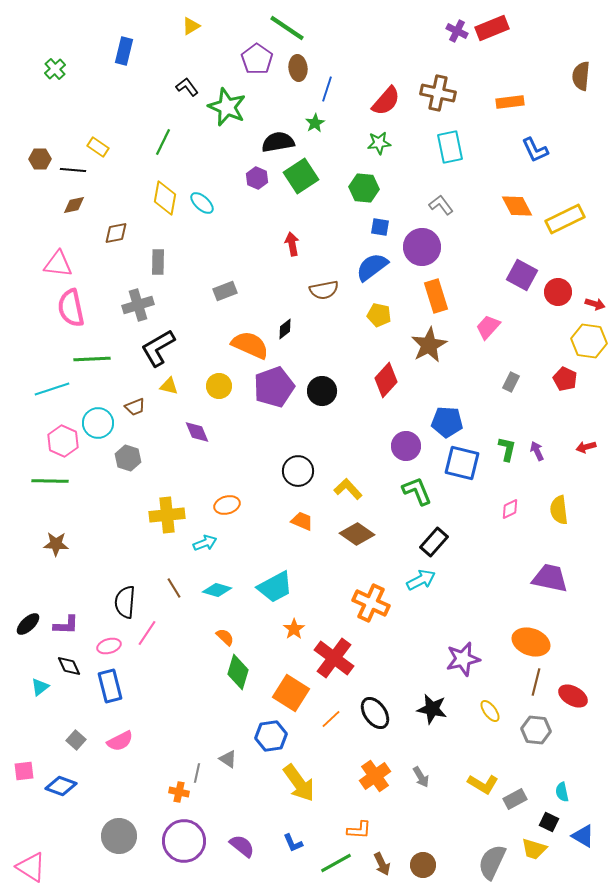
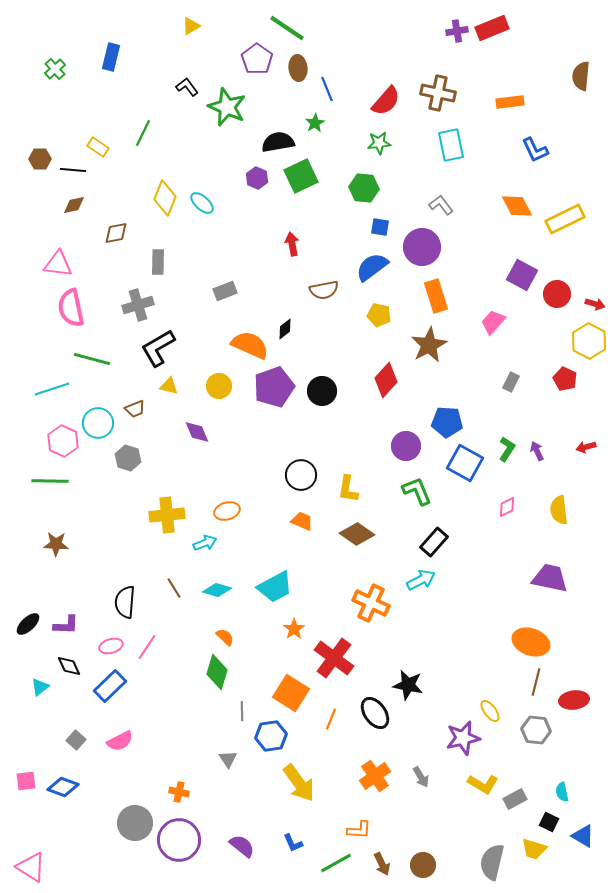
purple cross at (457, 31): rotated 35 degrees counterclockwise
blue rectangle at (124, 51): moved 13 px left, 6 px down
blue line at (327, 89): rotated 40 degrees counterclockwise
green line at (163, 142): moved 20 px left, 9 px up
cyan rectangle at (450, 147): moved 1 px right, 2 px up
green square at (301, 176): rotated 8 degrees clockwise
yellow diamond at (165, 198): rotated 12 degrees clockwise
red circle at (558, 292): moved 1 px left, 2 px down
pink trapezoid at (488, 327): moved 5 px right, 5 px up
yellow hexagon at (589, 341): rotated 20 degrees clockwise
green line at (92, 359): rotated 18 degrees clockwise
brown trapezoid at (135, 407): moved 2 px down
green L-shape at (507, 449): rotated 20 degrees clockwise
blue square at (462, 463): moved 3 px right; rotated 15 degrees clockwise
black circle at (298, 471): moved 3 px right, 4 px down
yellow L-shape at (348, 489): rotated 128 degrees counterclockwise
orange ellipse at (227, 505): moved 6 px down
pink diamond at (510, 509): moved 3 px left, 2 px up
pink line at (147, 633): moved 14 px down
pink ellipse at (109, 646): moved 2 px right
purple star at (463, 659): moved 79 px down
green diamond at (238, 672): moved 21 px left
blue rectangle at (110, 686): rotated 60 degrees clockwise
red ellipse at (573, 696): moved 1 px right, 4 px down; rotated 36 degrees counterclockwise
black star at (432, 709): moved 24 px left, 24 px up
orange line at (331, 719): rotated 25 degrees counterclockwise
gray triangle at (228, 759): rotated 24 degrees clockwise
pink square at (24, 771): moved 2 px right, 10 px down
gray line at (197, 773): moved 45 px right, 62 px up; rotated 12 degrees counterclockwise
blue diamond at (61, 786): moved 2 px right, 1 px down
gray circle at (119, 836): moved 16 px right, 13 px up
purple circle at (184, 841): moved 5 px left, 1 px up
gray semicircle at (492, 862): rotated 12 degrees counterclockwise
